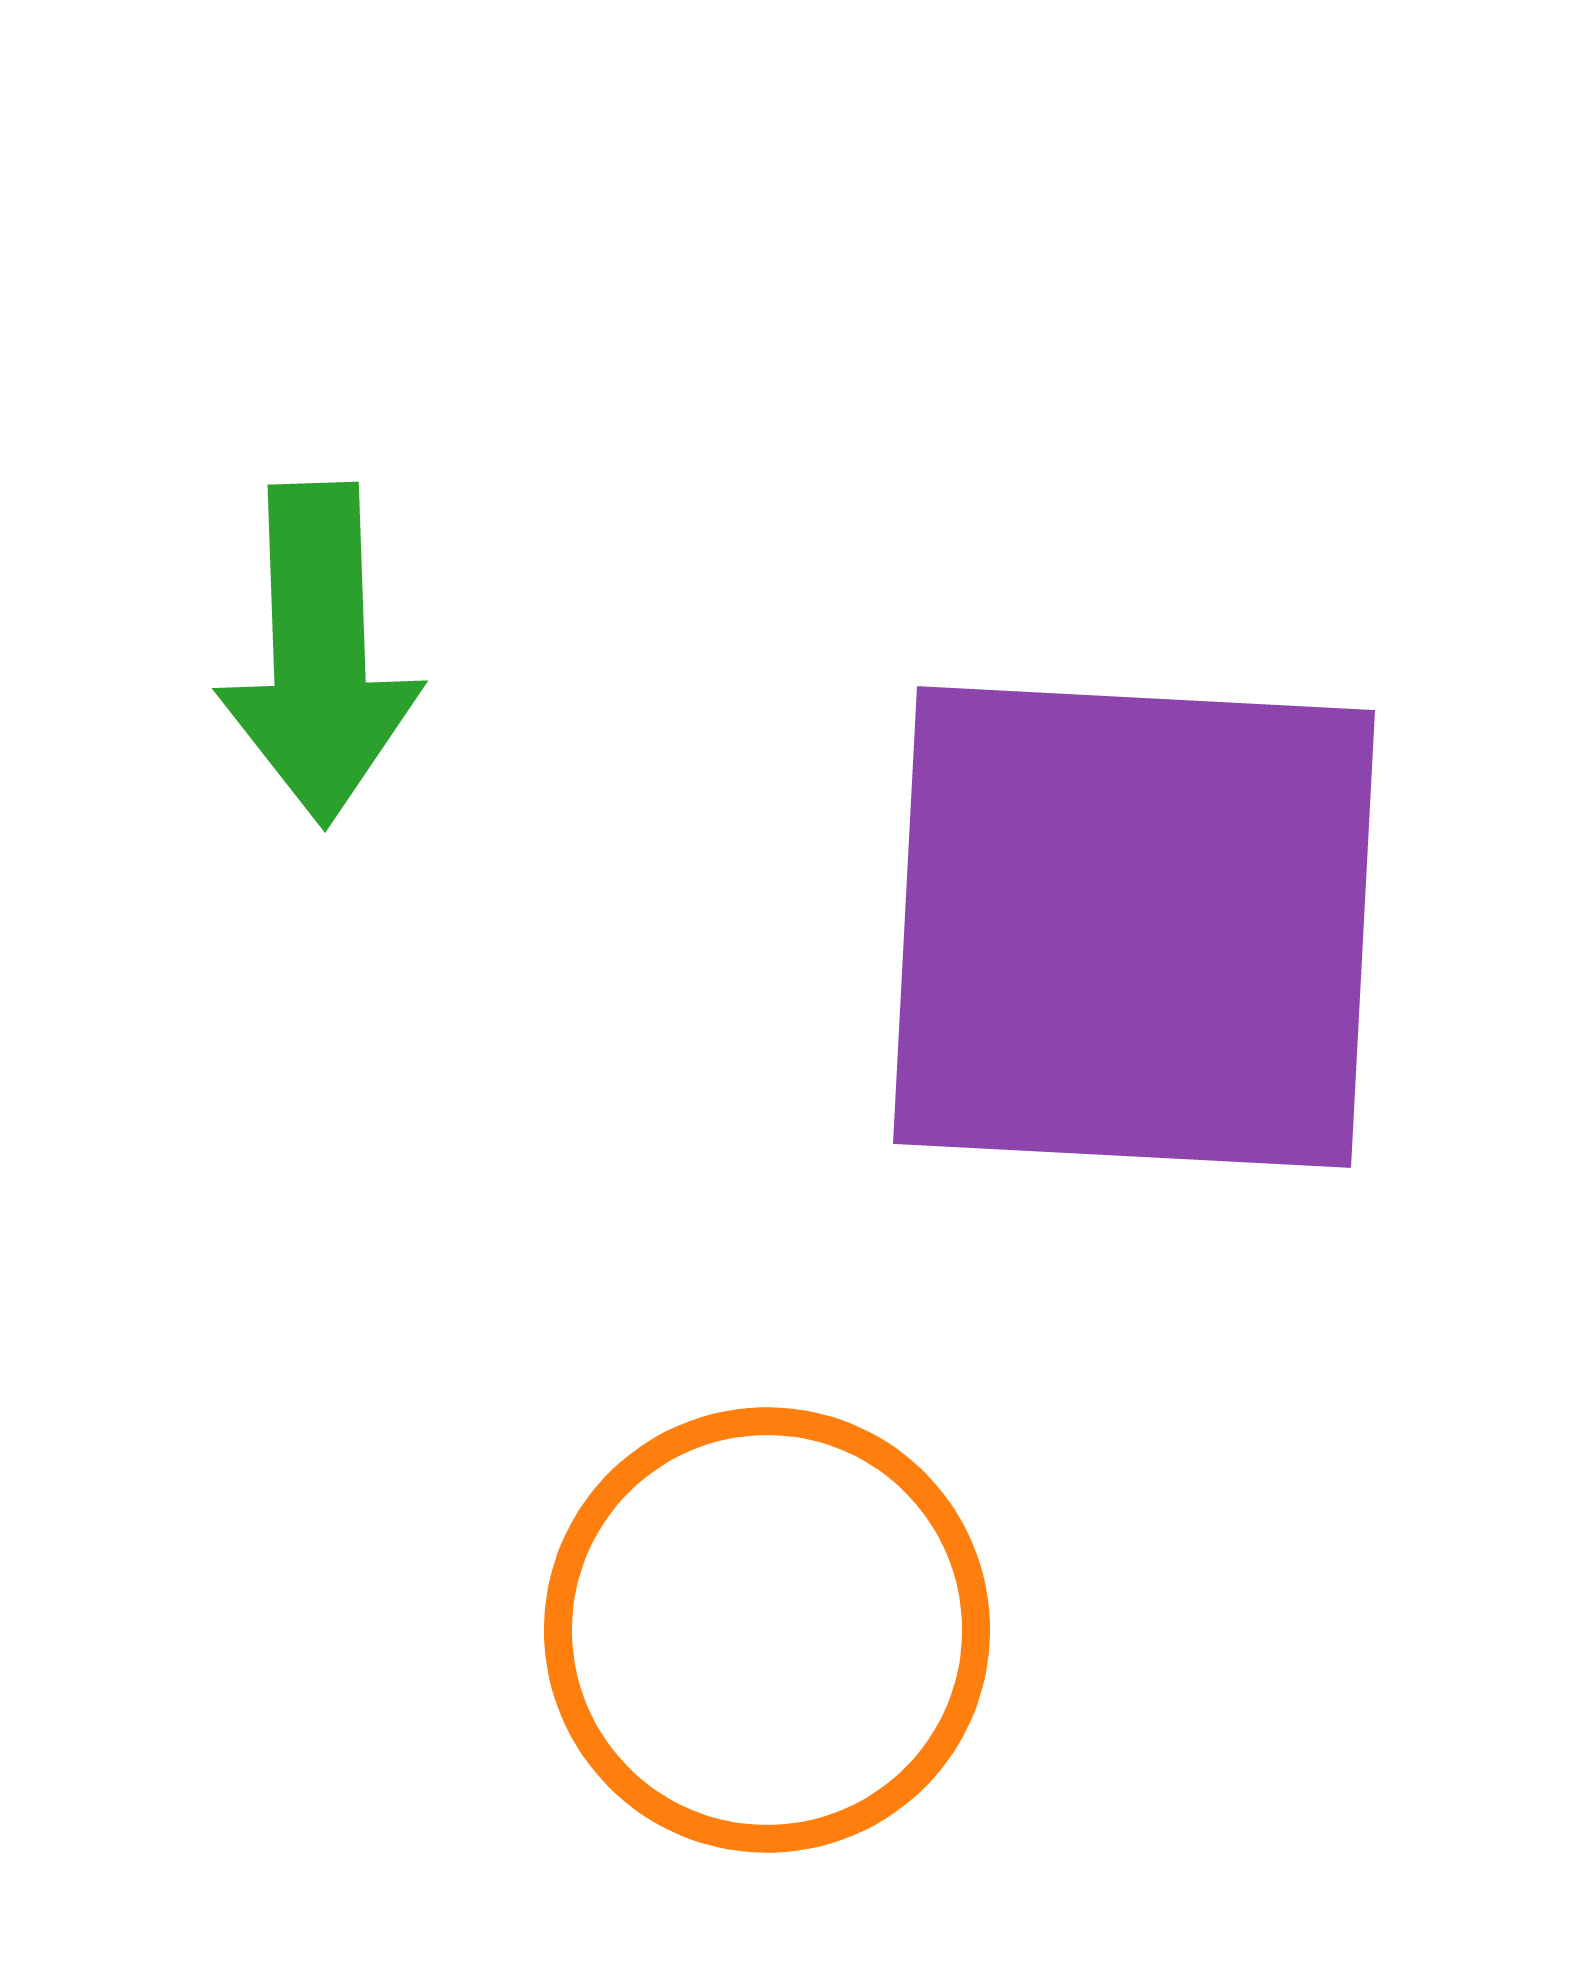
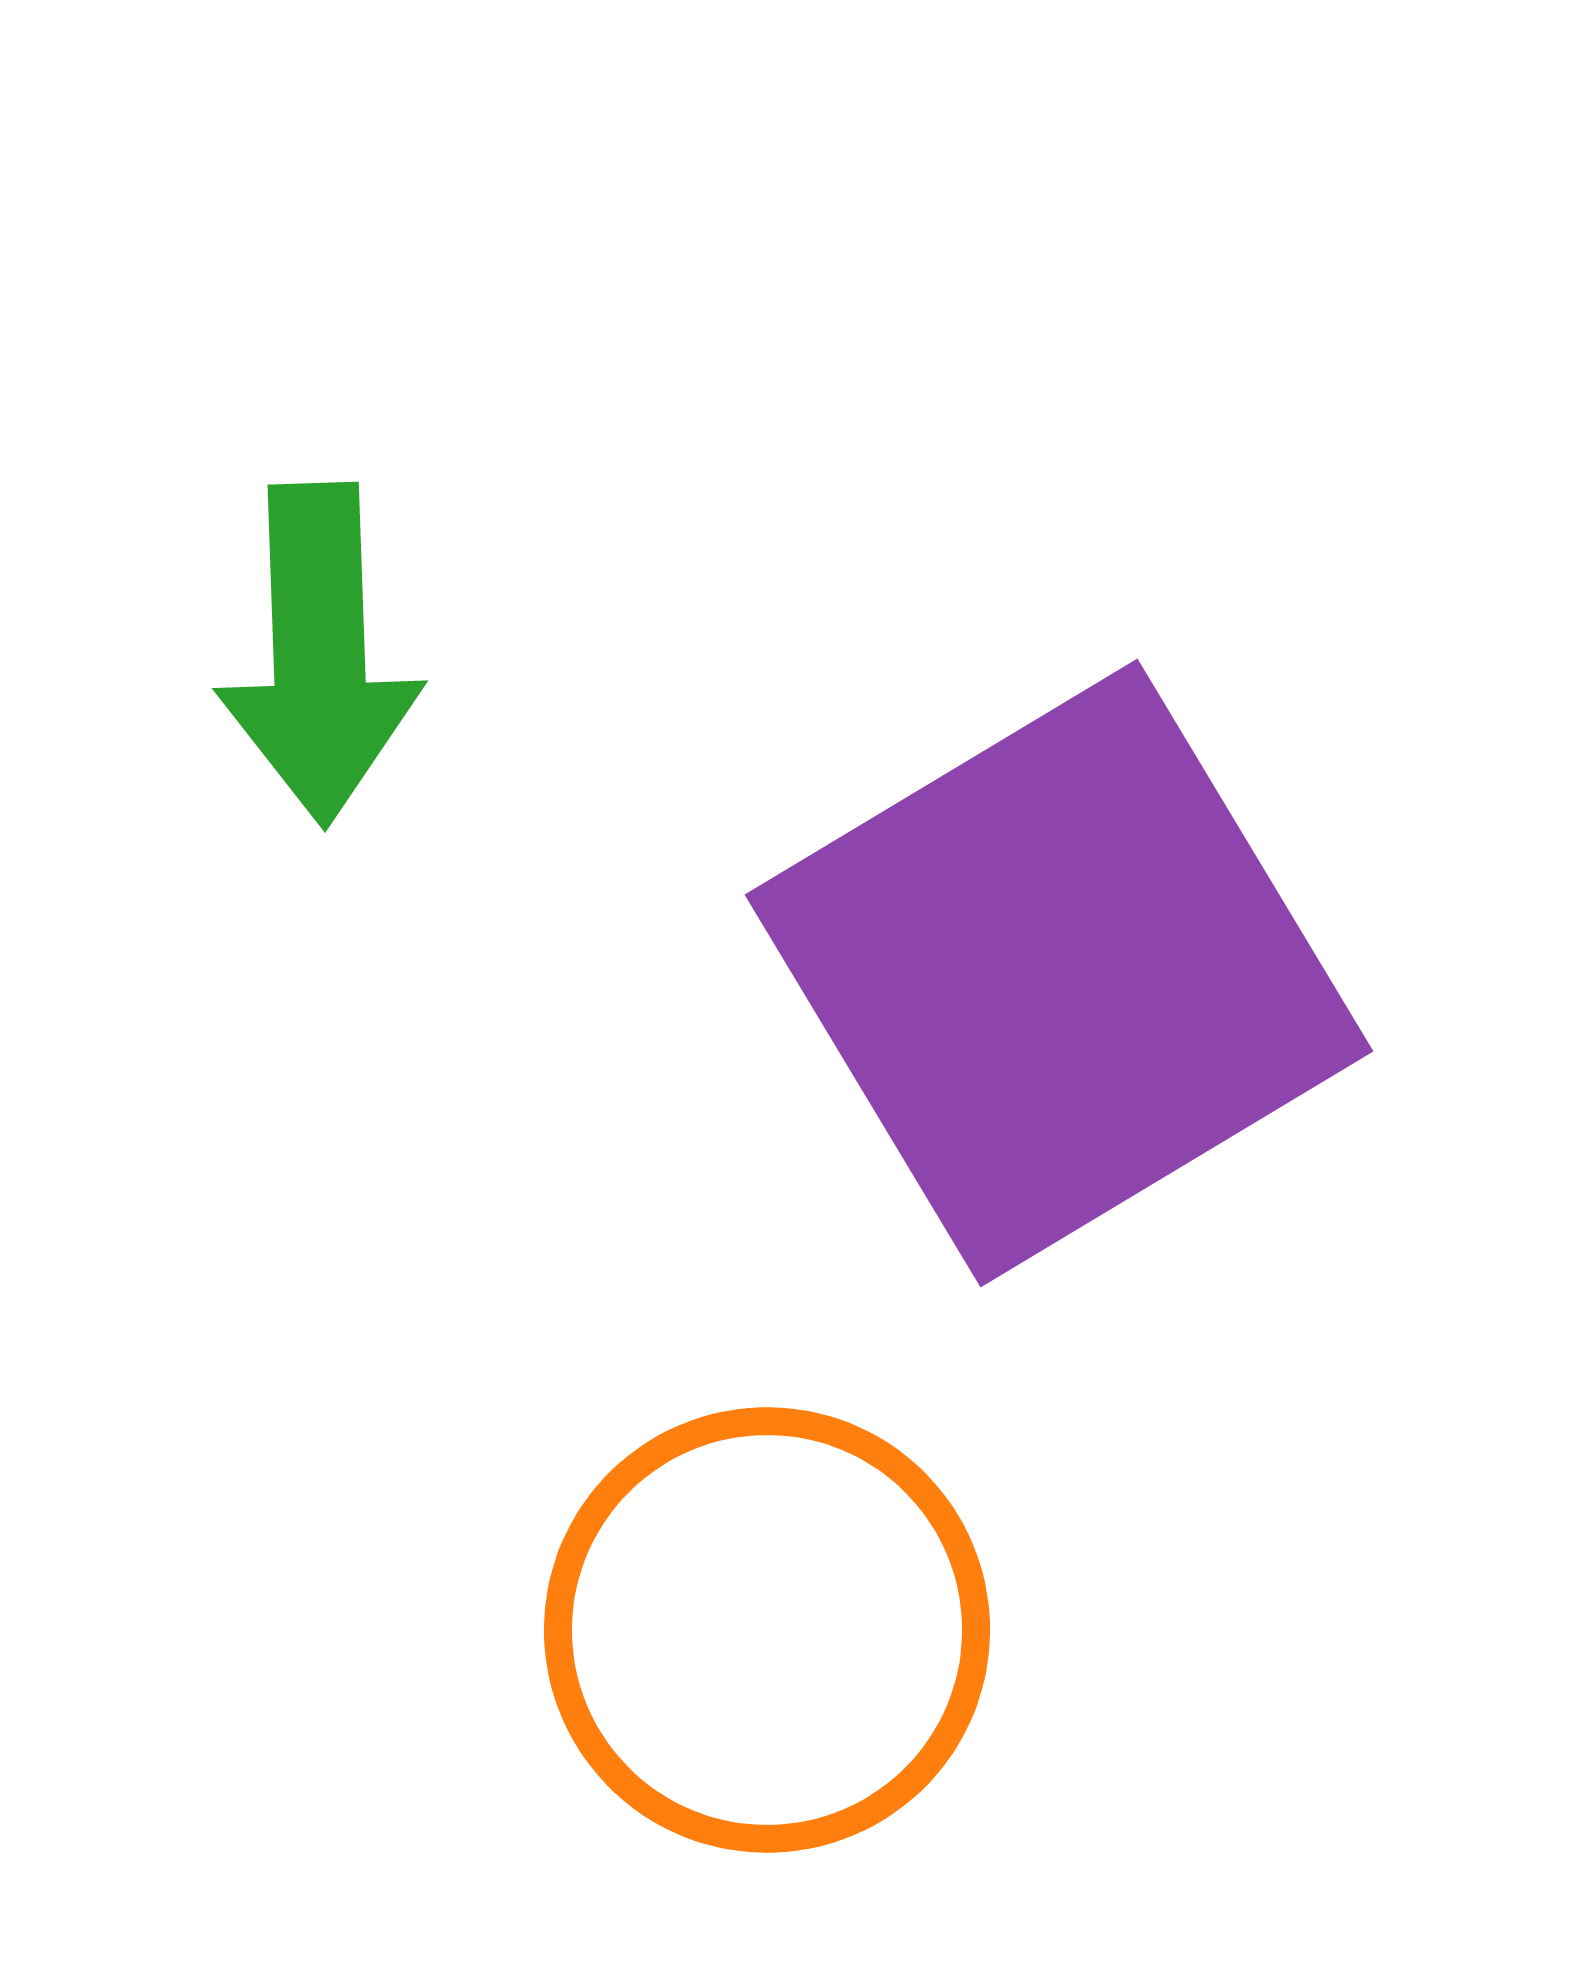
purple square: moved 75 px left, 46 px down; rotated 34 degrees counterclockwise
